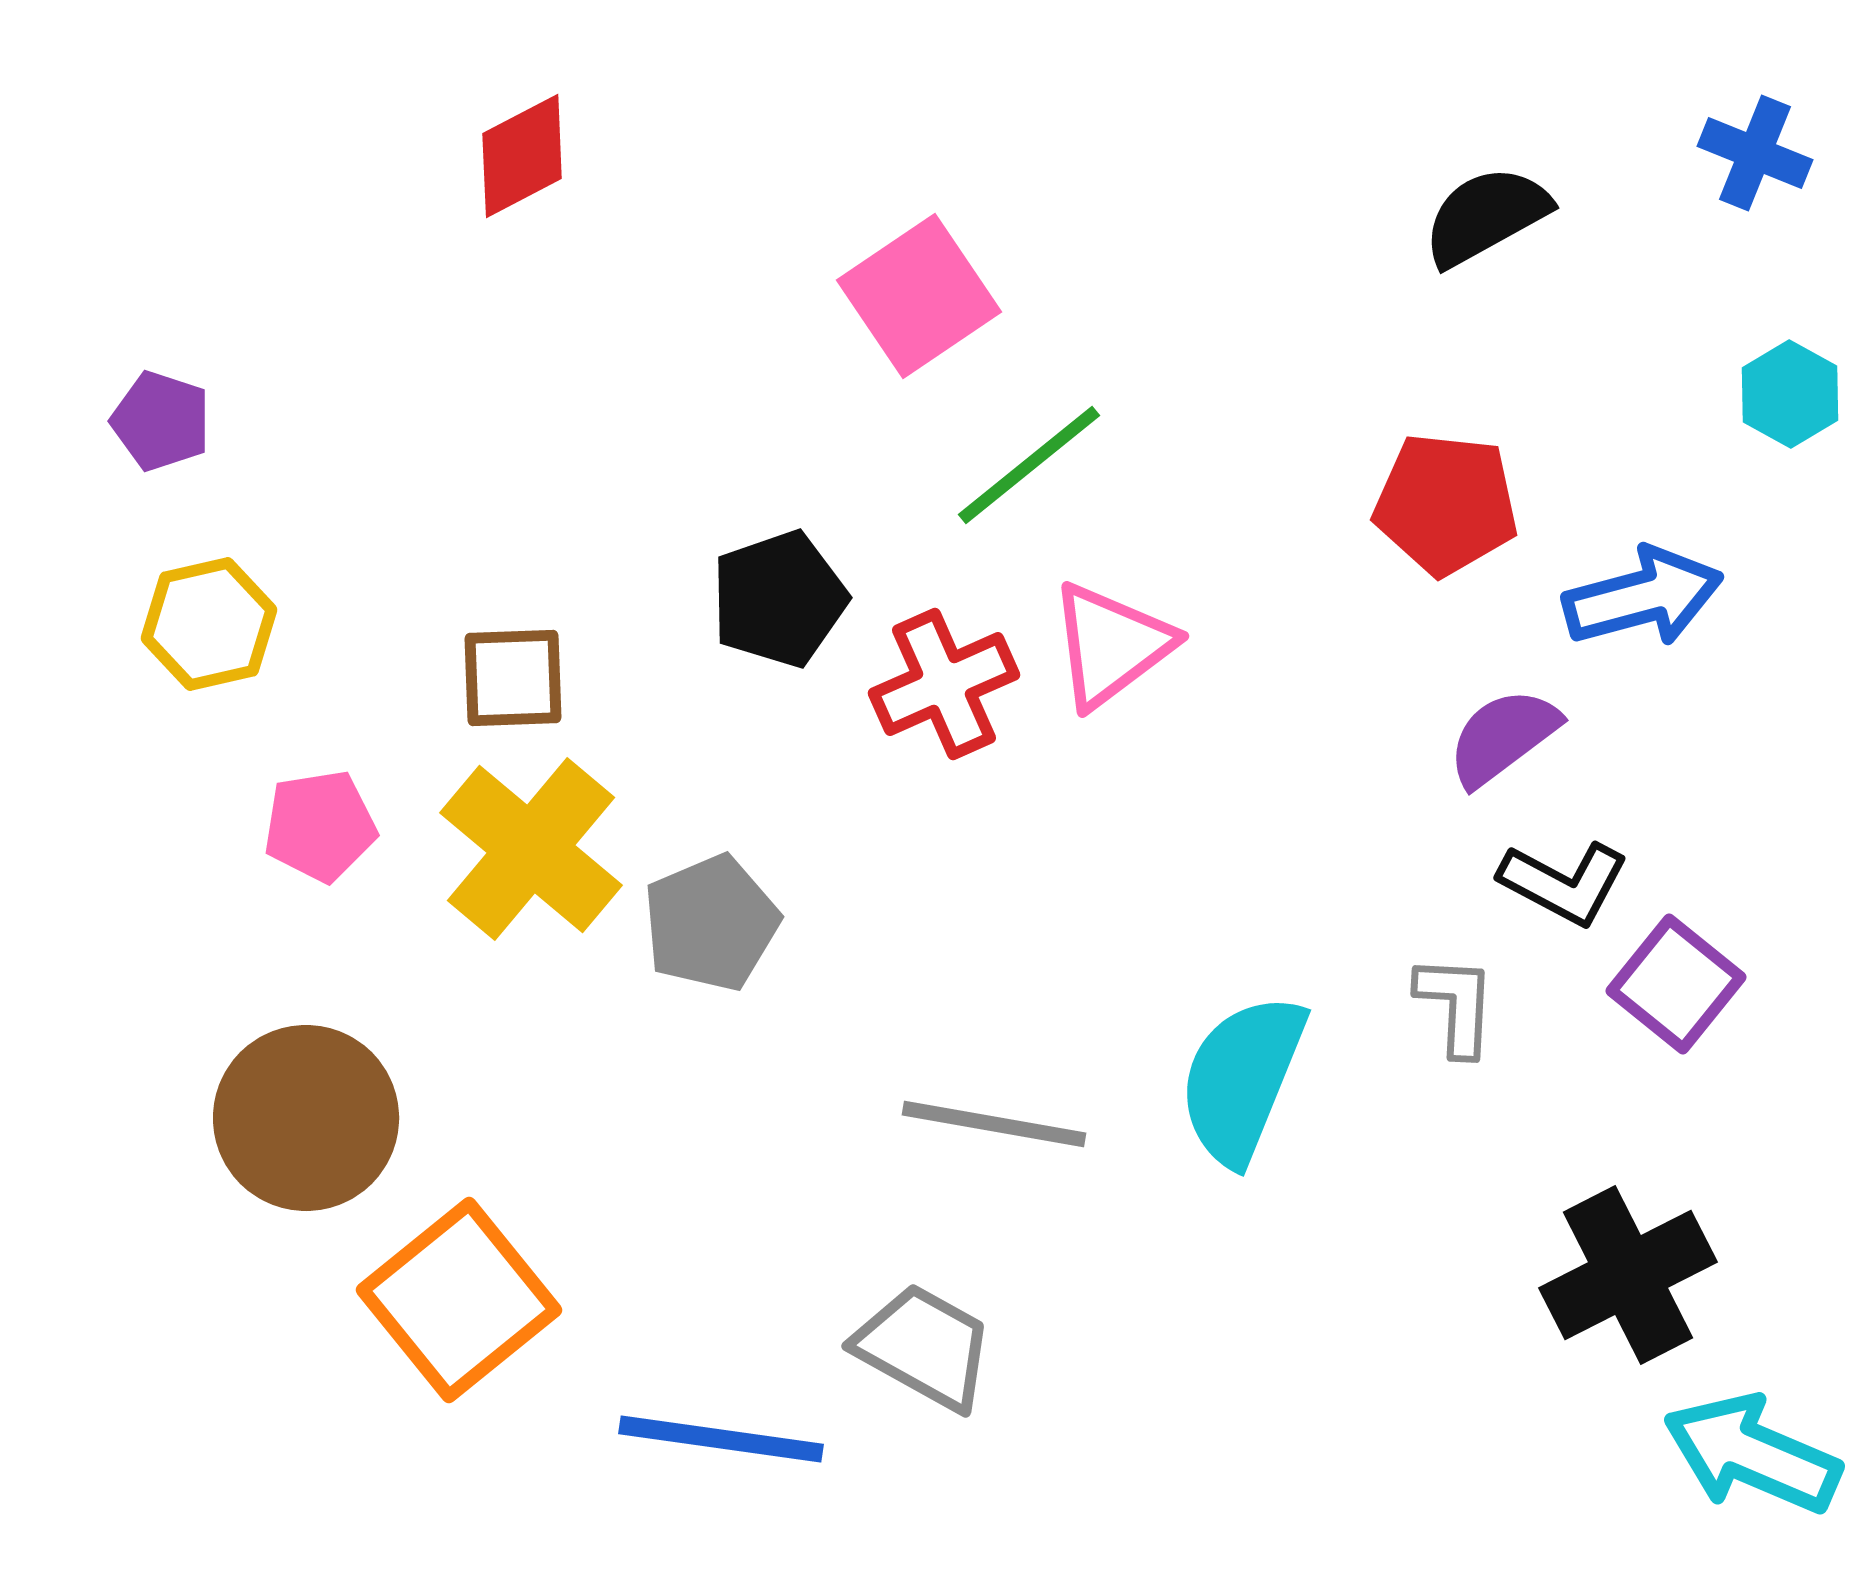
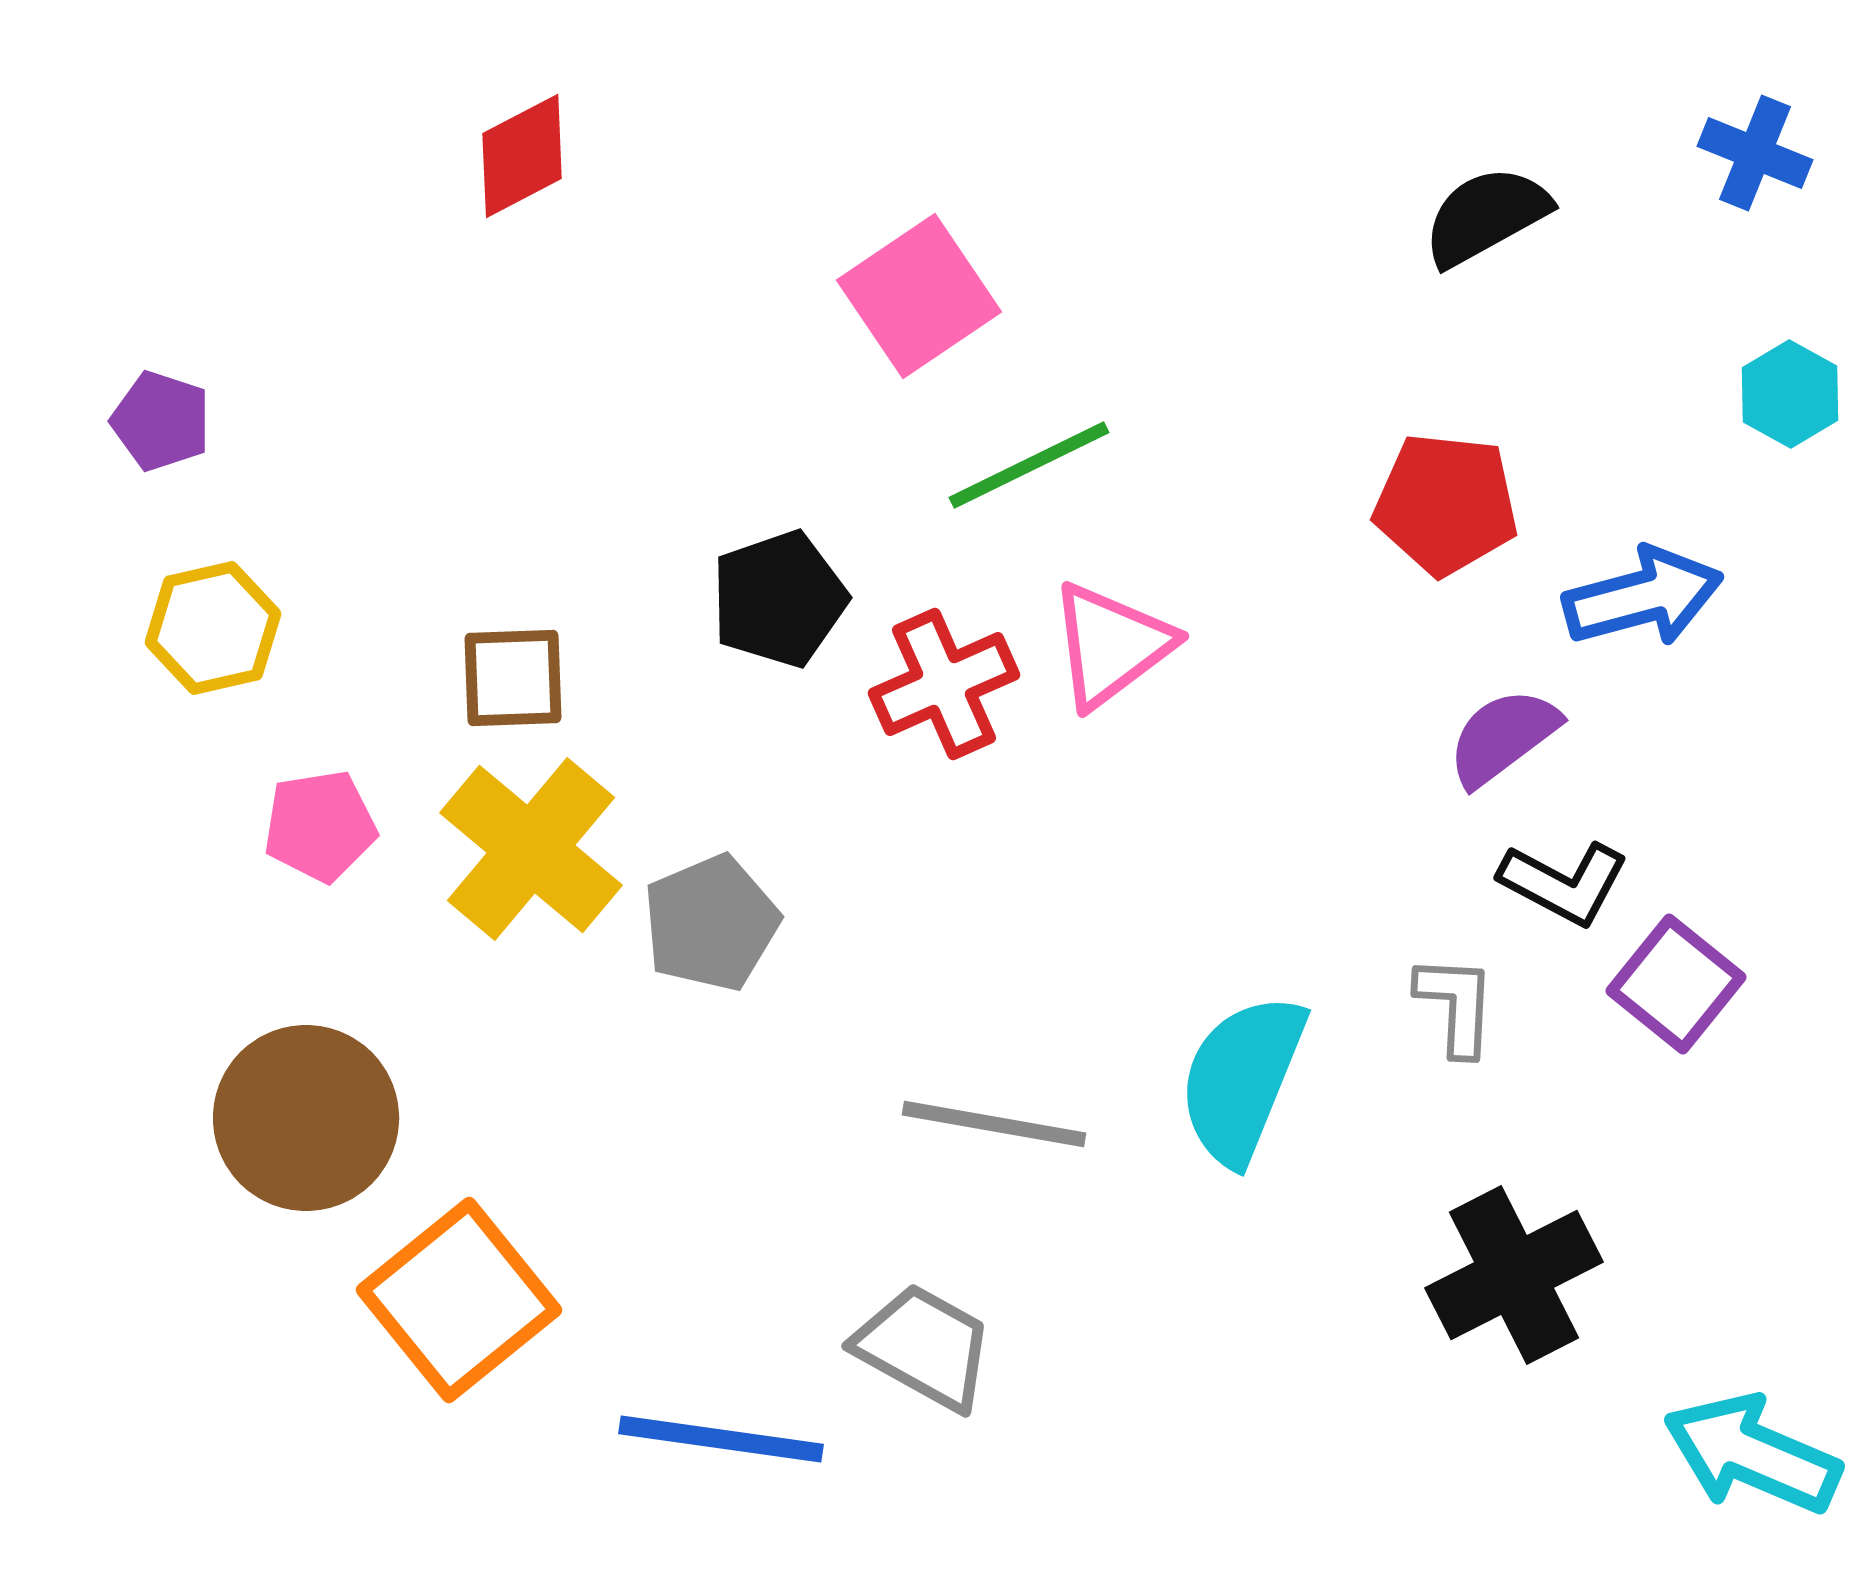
green line: rotated 13 degrees clockwise
yellow hexagon: moved 4 px right, 4 px down
black cross: moved 114 px left
